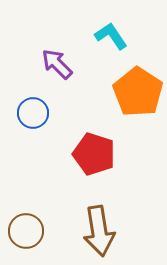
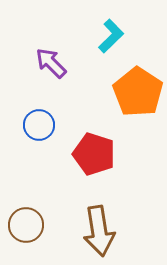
cyan L-shape: rotated 80 degrees clockwise
purple arrow: moved 6 px left, 1 px up
blue circle: moved 6 px right, 12 px down
brown circle: moved 6 px up
